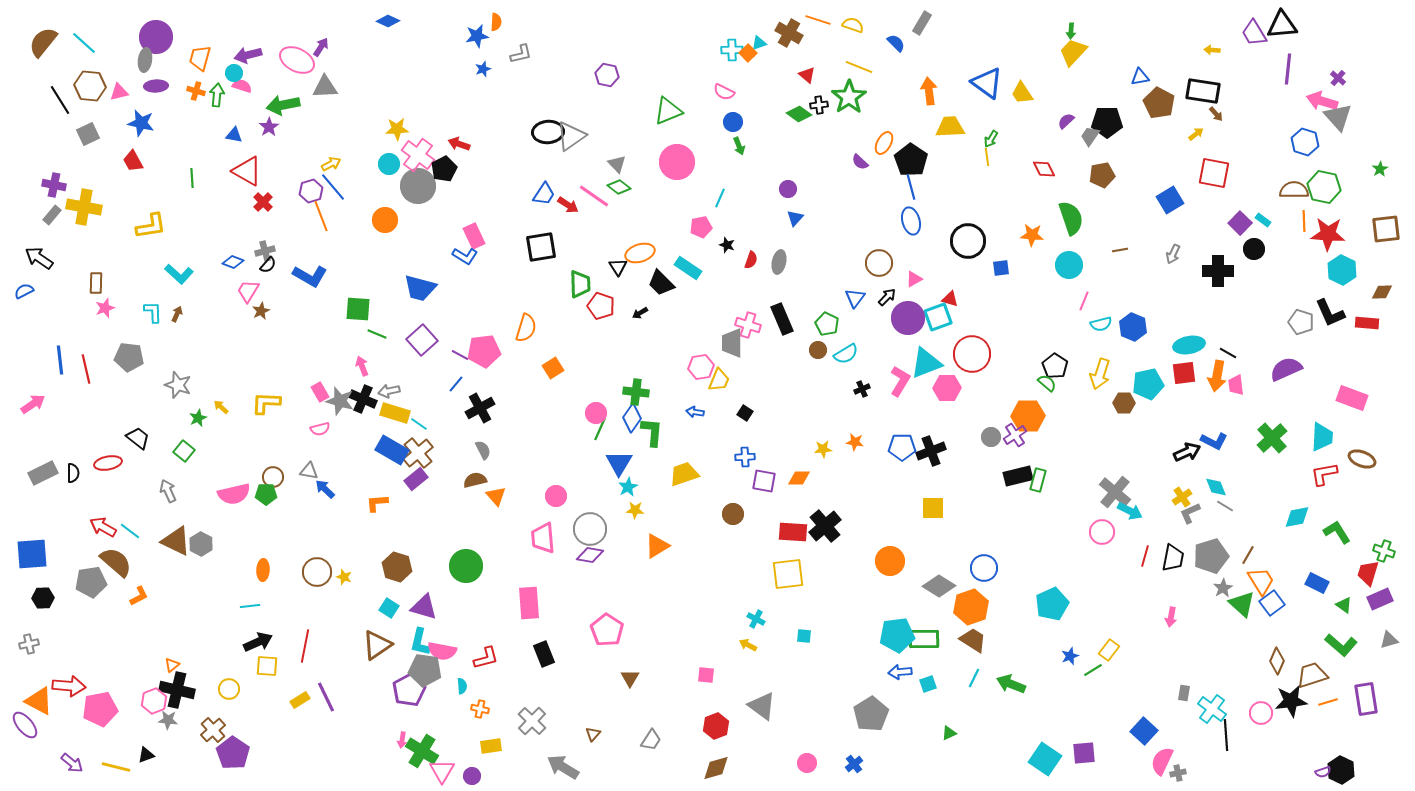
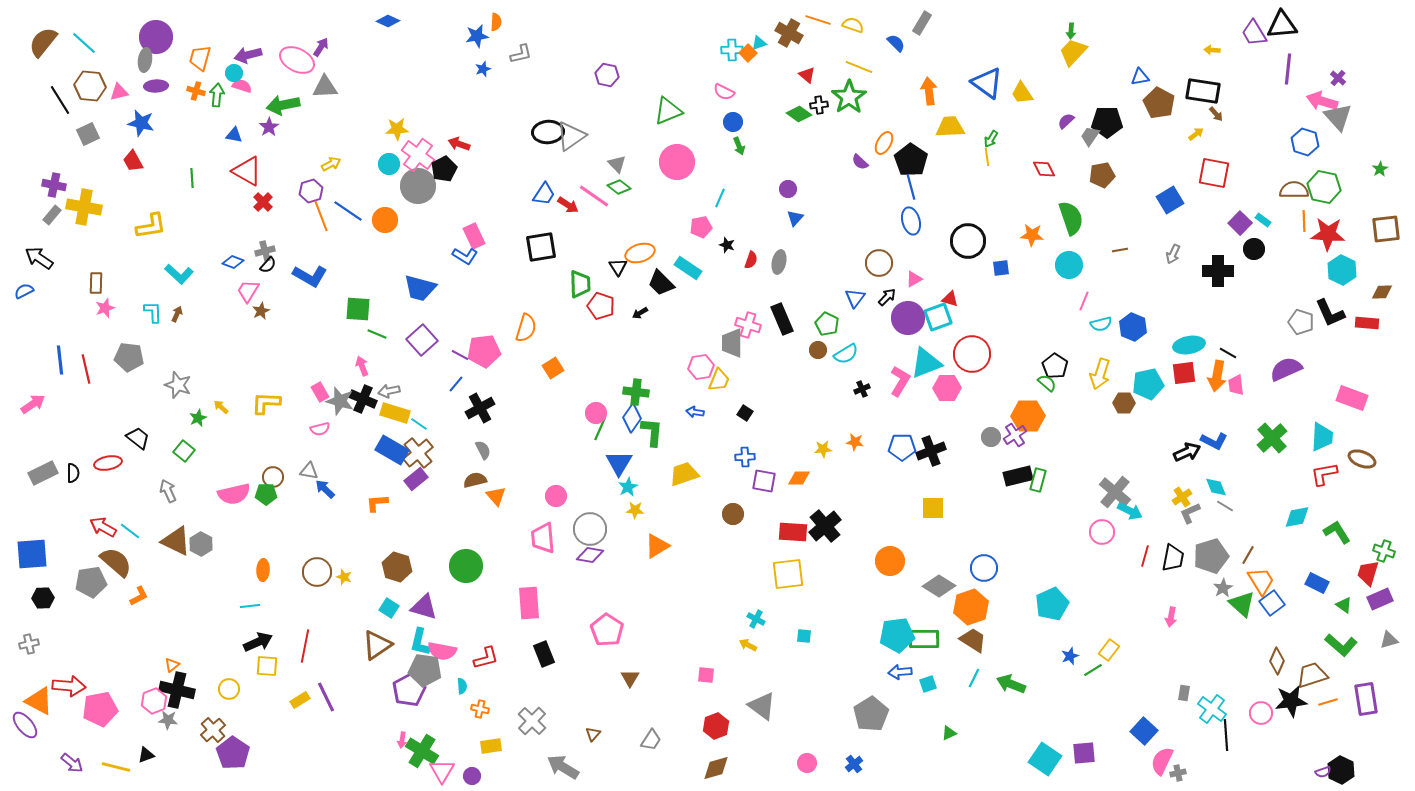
blue line at (333, 187): moved 15 px right, 24 px down; rotated 16 degrees counterclockwise
